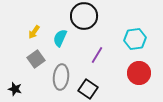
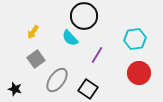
yellow arrow: moved 1 px left
cyan semicircle: moved 10 px right; rotated 66 degrees counterclockwise
gray ellipse: moved 4 px left, 3 px down; rotated 30 degrees clockwise
